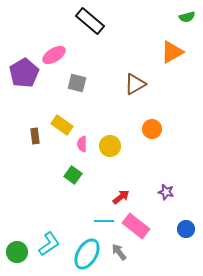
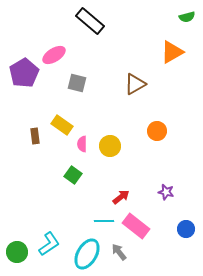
orange circle: moved 5 px right, 2 px down
